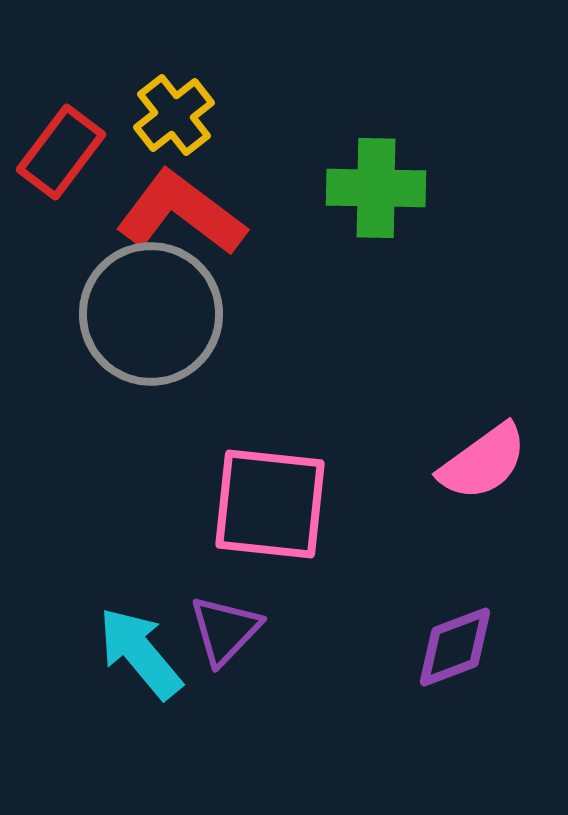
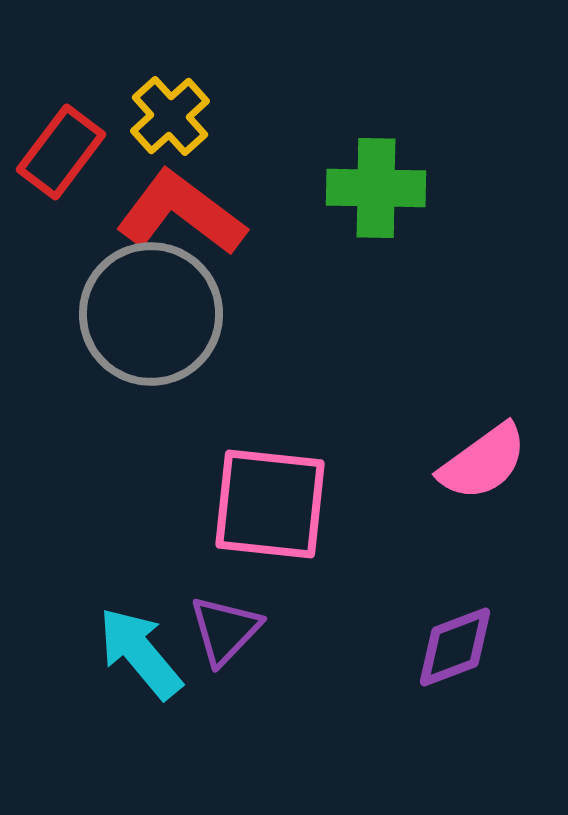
yellow cross: moved 4 px left, 1 px down; rotated 4 degrees counterclockwise
